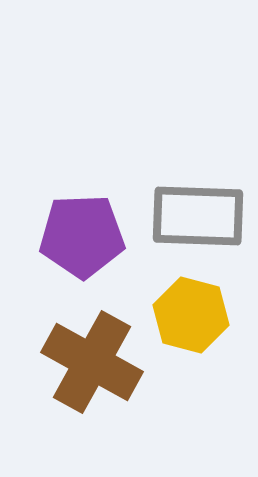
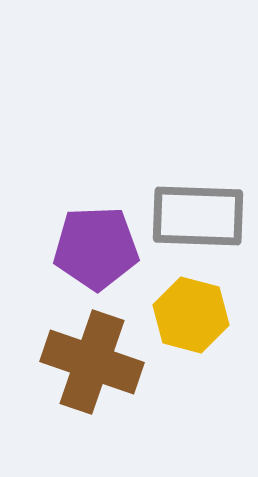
purple pentagon: moved 14 px right, 12 px down
brown cross: rotated 10 degrees counterclockwise
